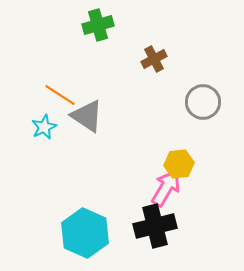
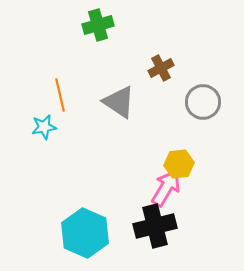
brown cross: moved 7 px right, 9 px down
orange line: rotated 44 degrees clockwise
gray triangle: moved 32 px right, 14 px up
cyan star: rotated 15 degrees clockwise
